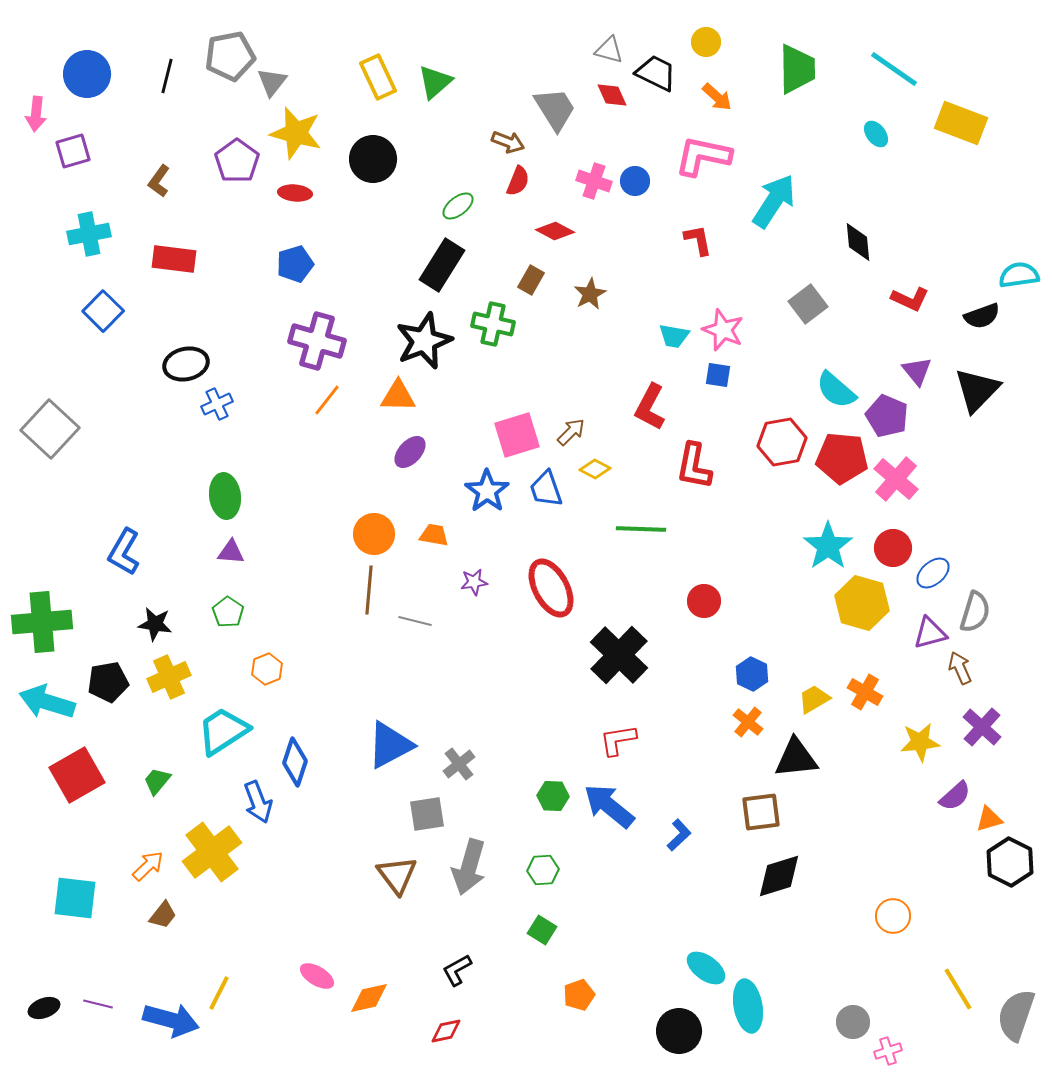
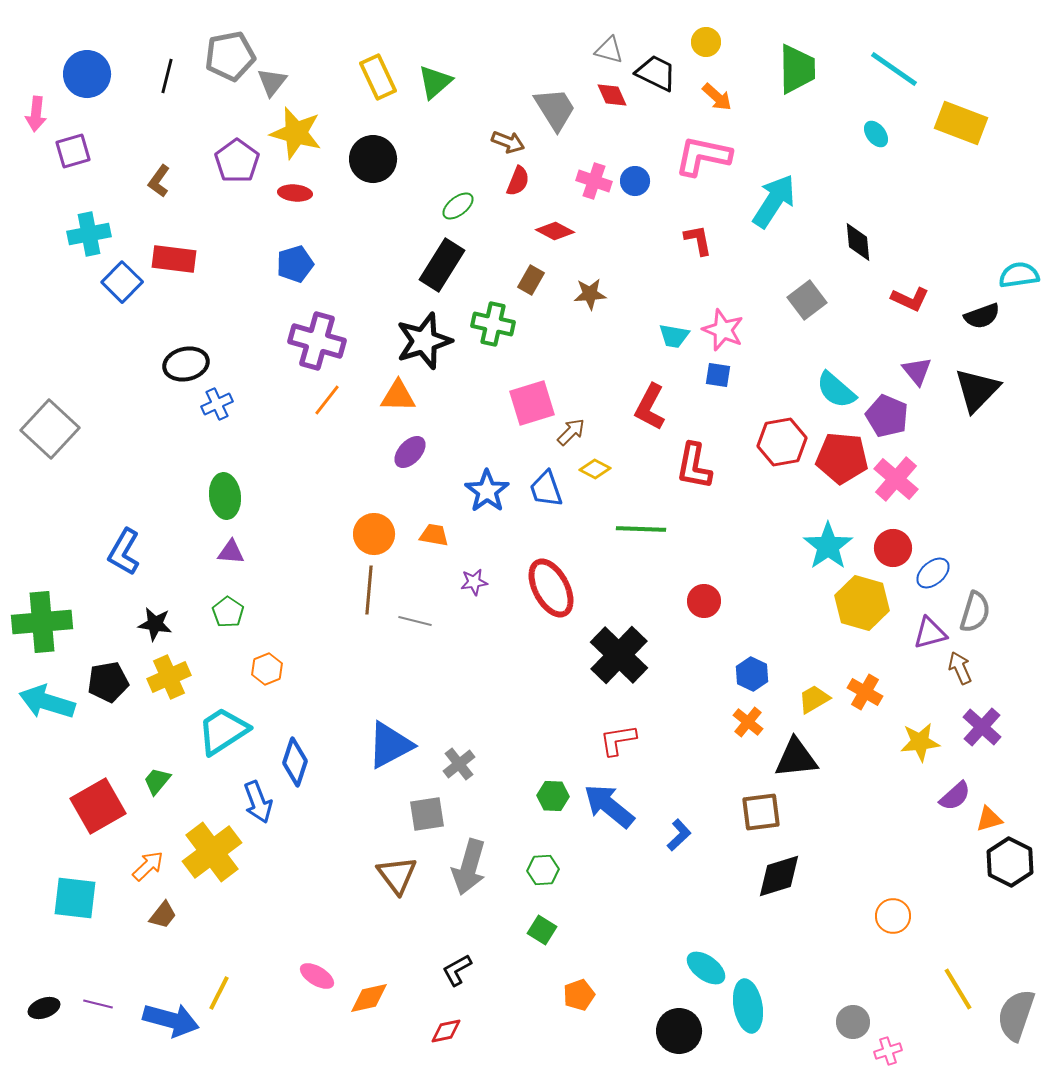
brown star at (590, 294): rotated 24 degrees clockwise
gray square at (808, 304): moved 1 px left, 4 px up
blue square at (103, 311): moved 19 px right, 29 px up
black star at (424, 341): rotated 4 degrees clockwise
pink square at (517, 435): moved 15 px right, 32 px up
red square at (77, 775): moved 21 px right, 31 px down
